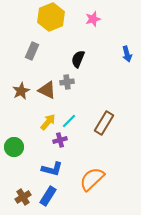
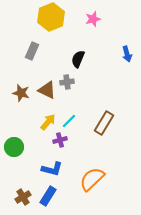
brown star: moved 2 px down; rotated 30 degrees counterclockwise
